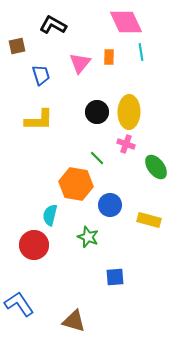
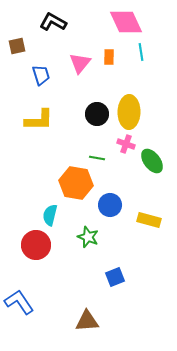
black L-shape: moved 3 px up
black circle: moved 2 px down
green line: rotated 35 degrees counterclockwise
green ellipse: moved 4 px left, 6 px up
orange hexagon: moved 1 px up
red circle: moved 2 px right
blue square: rotated 18 degrees counterclockwise
blue L-shape: moved 2 px up
brown triangle: moved 13 px right; rotated 20 degrees counterclockwise
